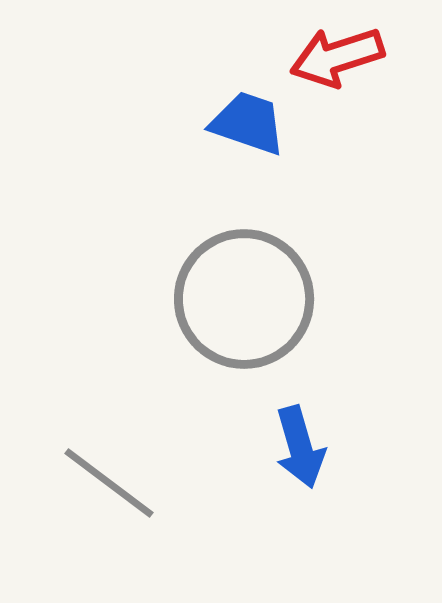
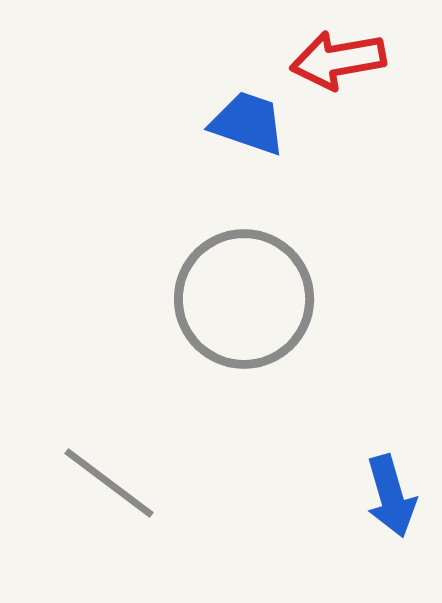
red arrow: moved 1 px right, 3 px down; rotated 8 degrees clockwise
blue arrow: moved 91 px right, 49 px down
